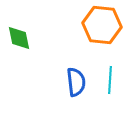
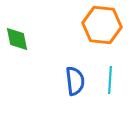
green diamond: moved 2 px left, 1 px down
blue semicircle: moved 1 px left, 1 px up
